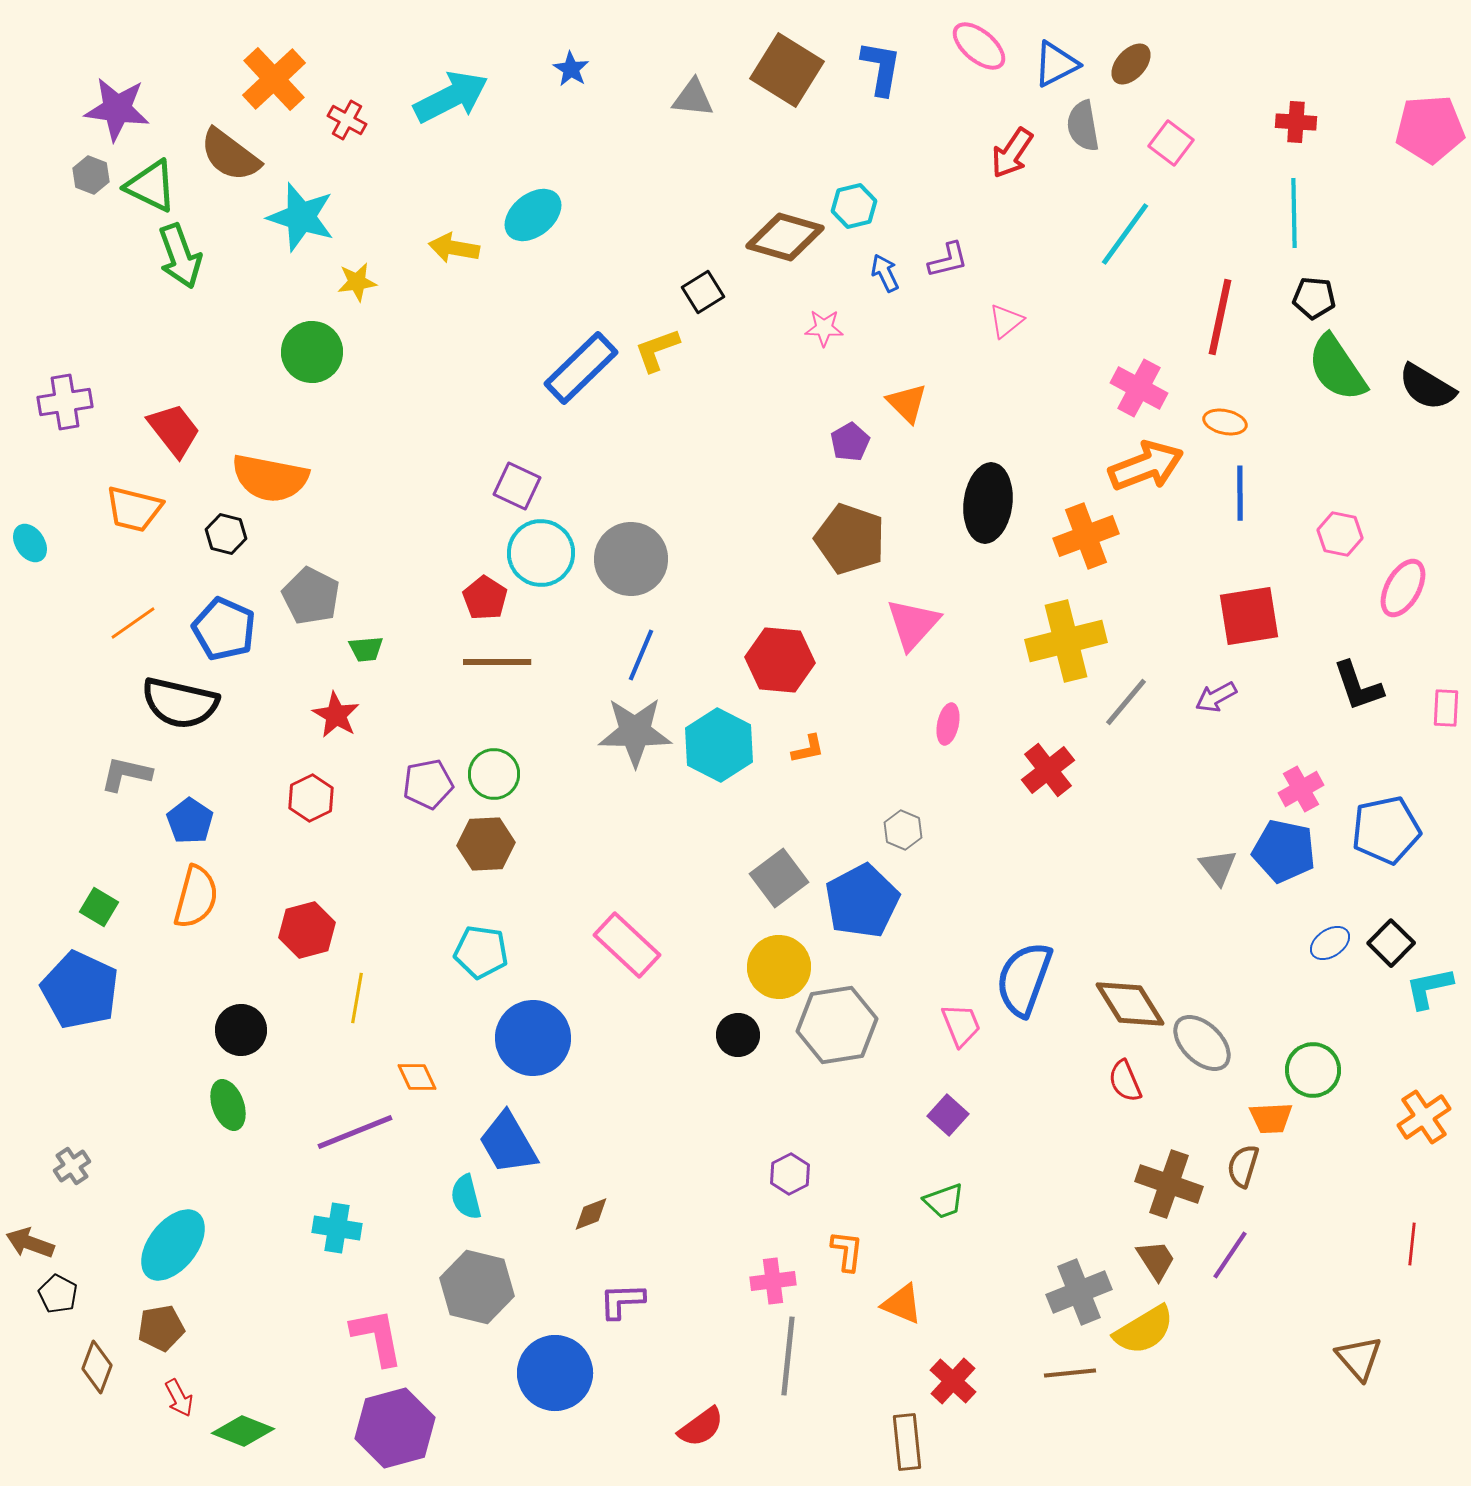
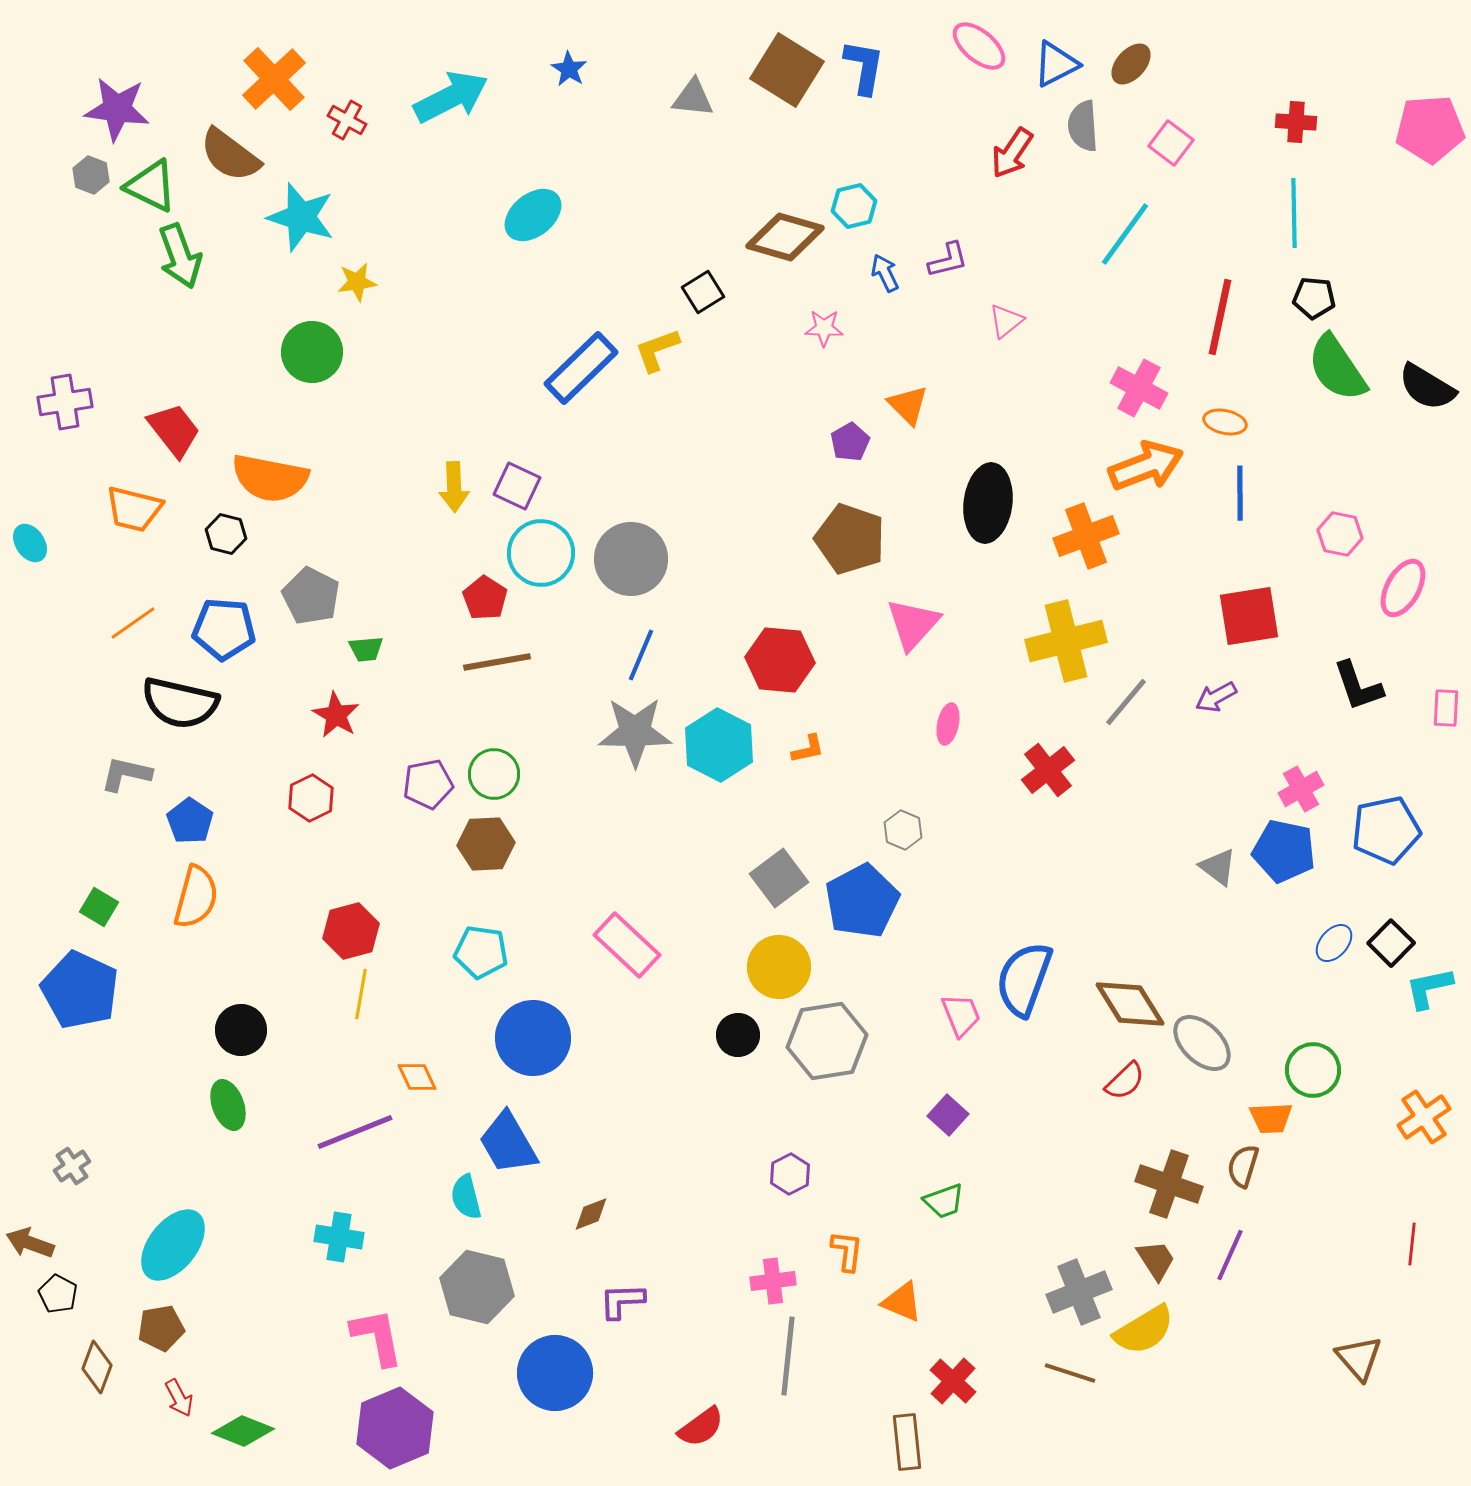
blue L-shape at (881, 68): moved 17 px left, 1 px up
blue star at (571, 69): moved 2 px left
gray semicircle at (1083, 126): rotated 6 degrees clockwise
yellow arrow at (454, 248): moved 239 px down; rotated 102 degrees counterclockwise
orange triangle at (907, 403): moved 1 px right, 2 px down
blue pentagon at (224, 629): rotated 20 degrees counterclockwise
brown line at (497, 662): rotated 10 degrees counterclockwise
gray triangle at (1218, 867): rotated 15 degrees counterclockwise
red hexagon at (307, 930): moved 44 px right, 1 px down
blue ellipse at (1330, 943): moved 4 px right; rotated 15 degrees counterclockwise
yellow line at (357, 998): moved 4 px right, 4 px up
gray hexagon at (837, 1025): moved 10 px left, 16 px down
pink trapezoid at (961, 1025): moved 10 px up
red semicircle at (1125, 1081): rotated 111 degrees counterclockwise
cyan cross at (337, 1228): moved 2 px right, 9 px down
purple line at (1230, 1255): rotated 10 degrees counterclockwise
orange triangle at (902, 1304): moved 2 px up
brown line at (1070, 1373): rotated 24 degrees clockwise
purple hexagon at (395, 1428): rotated 8 degrees counterclockwise
